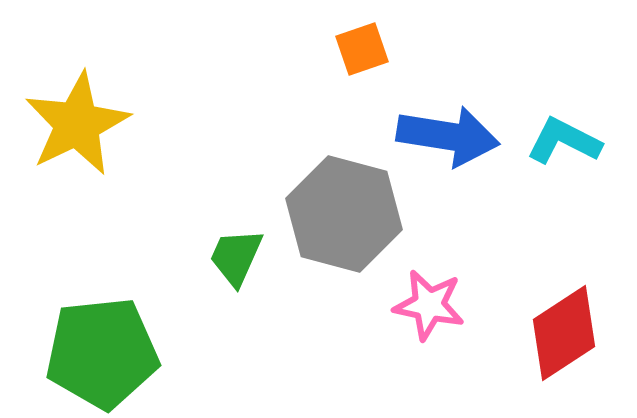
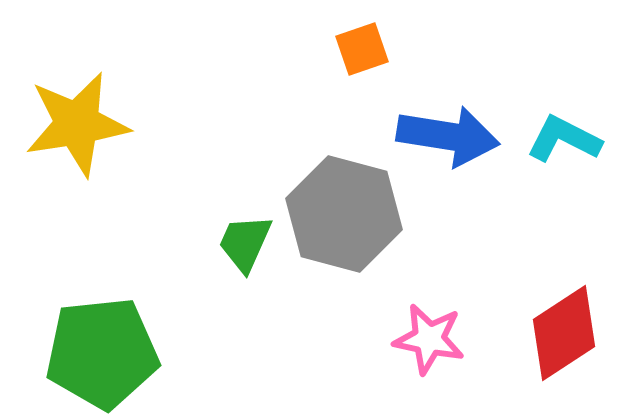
yellow star: rotated 17 degrees clockwise
cyan L-shape: moved 2 px up
green trapezoid: moved 9 px right, 14 px up
pink star: moved 34 px down
